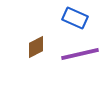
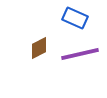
brown diamond: moved 3 px right, 1 px down
